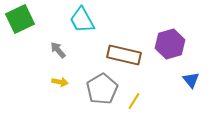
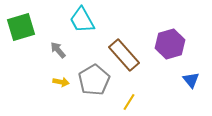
green square: moved 1 px right, 8 px down; rotated 8 degrees clockwise
brown rectangle: rotated 36 degrees clockwise
yellow arrow: moved 1 px right
gray pentagon: moved 8 px left, 9 px up
yellow line: moved 5 px left, 1 px down
